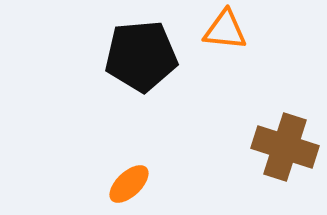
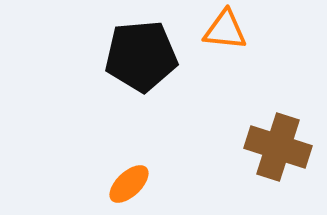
brown cross: moved 7 px left
